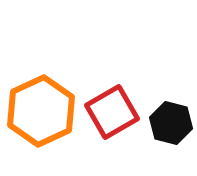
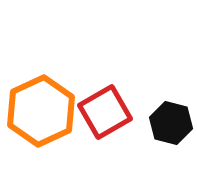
red square: moved 7 px left
